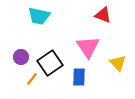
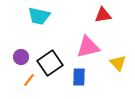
red triangle: rotated 30 degrees counterclockwise
pink triangle: rotated 50 degrees clockwise
orange line: moved 3 px left, 1 px down
